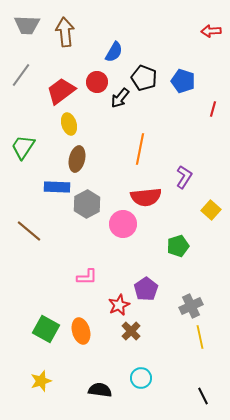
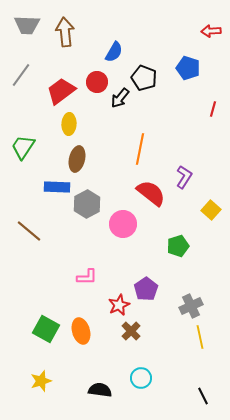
blue pentagon: moved 5 px right, 13 px up
yellow ellipse: rotated 20 degrees clockwise
red semicircle: moved 5 px right, 4 px up; rotated 136 degrees counterclockwise
